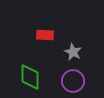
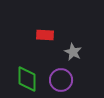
green diamond: moved 3 px left, 2 px down
purple circle: moved 12 px left, 1 px up
